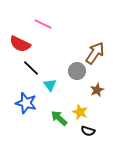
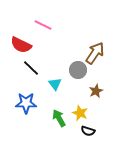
pink line: moved 1 px down
red semicircle: moved 1 px right, 1 px down
gray circle: moved 1 px right, 1 px up
cyan triangle: moved 5 px right, 1 px up
brown star: moved 1 px left, 1 px down
blue star: rotated 15 degrees counterclockwise
yellow star: moved 1 px down
green arrow: rotated 18 degrees clockwise
